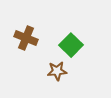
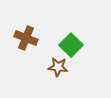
brown star: moved 1 px right, 4 px up; rotated 12 degrees clockwise
